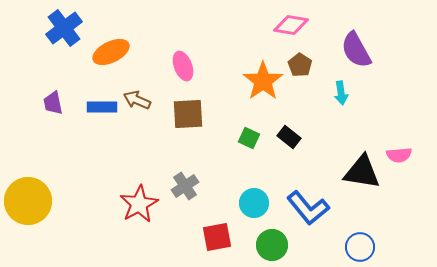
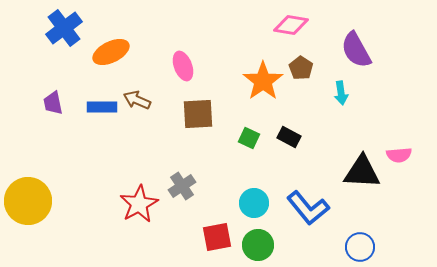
brown pentagon: moved 1 px right, 3 px down
brown square: moved 10 px right
black rectangle: rotated 10 degrees counterclockwise
black triangle: rotated 6 degrees counterclockwise
gray cross: moved 3 px left
green circle: moved 14 px left
